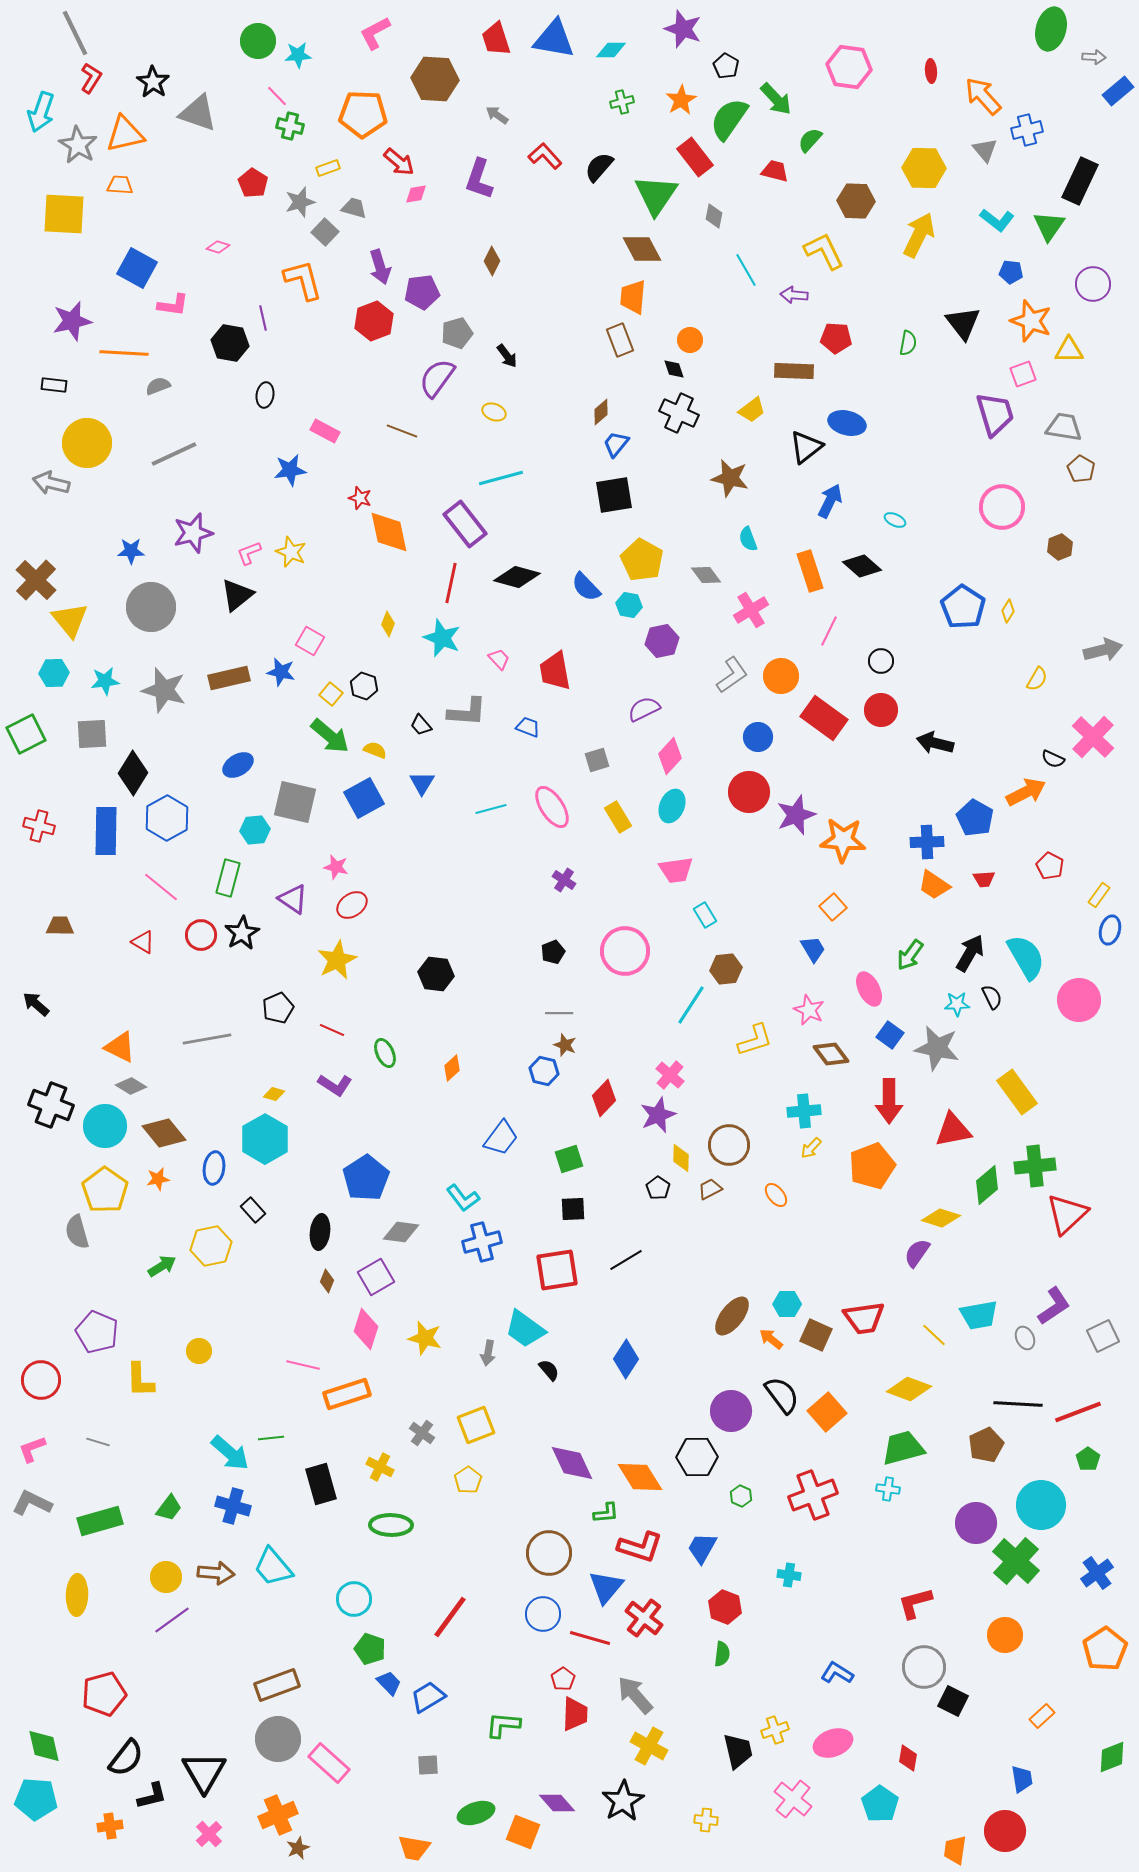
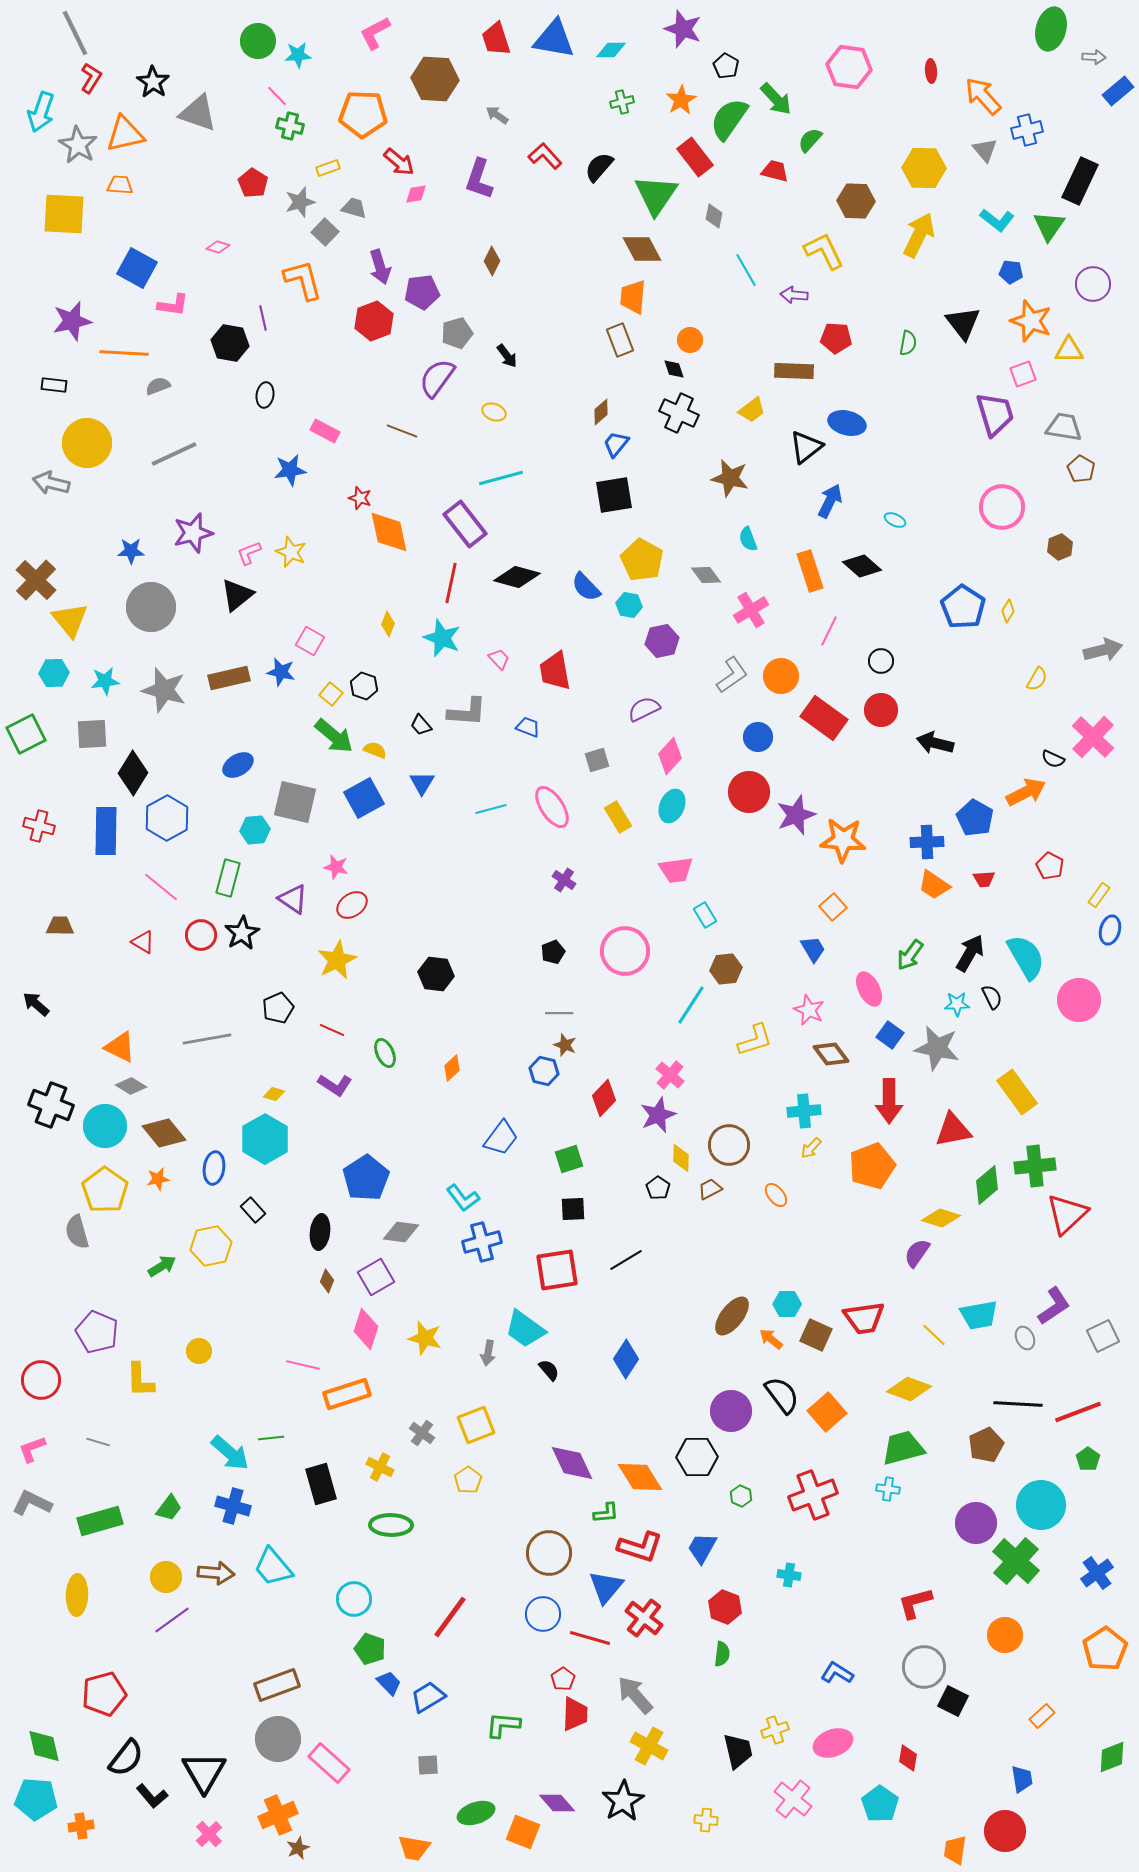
green arrow at (330, 736): moved 4 px right
black L-shape at (152, 1796): rotated 64 degrees clockwise
orange cross at (110, 1826): moved 29 px left
